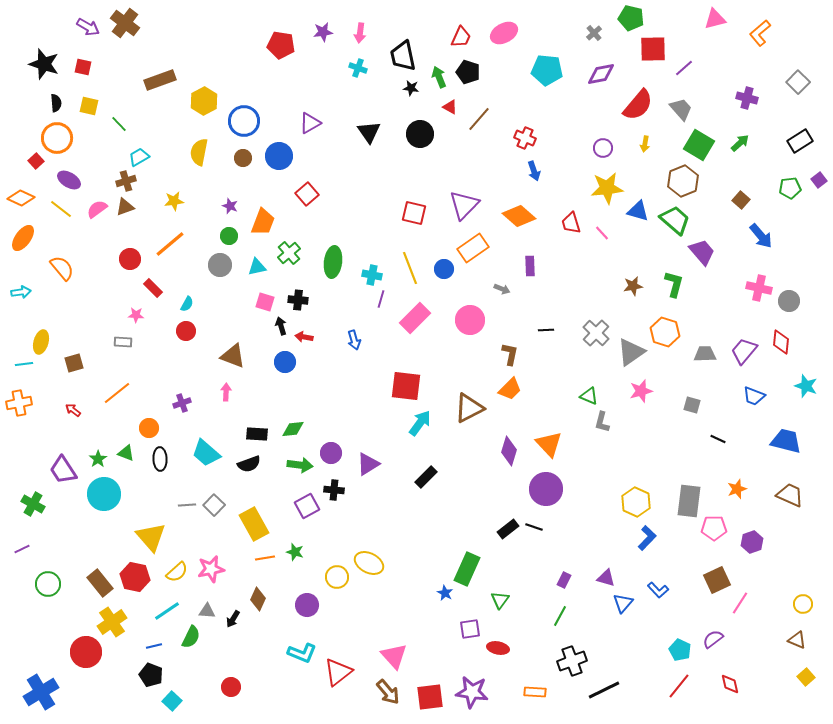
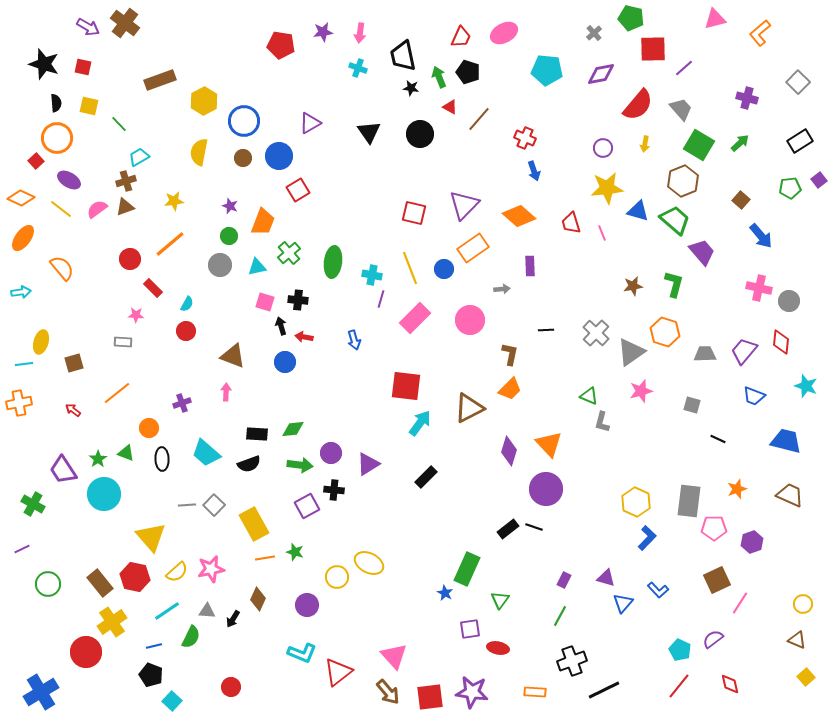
red square at (307, 194): moved 9 px left, 4 px up; rotated 10 degrees clockwise
pink line at (602, 233): rotated 21 degrees clockwise
gray arrow at (502, 289): rotated 28 degrees counterclockwise
black ellipse at (160, 459): moved 2 px right
